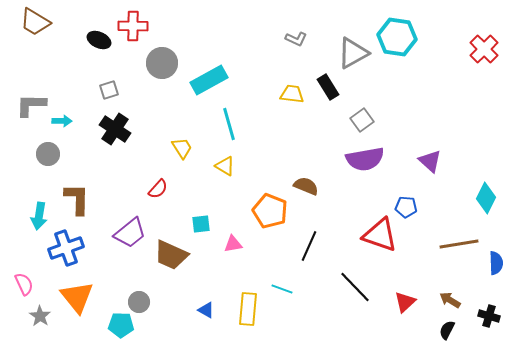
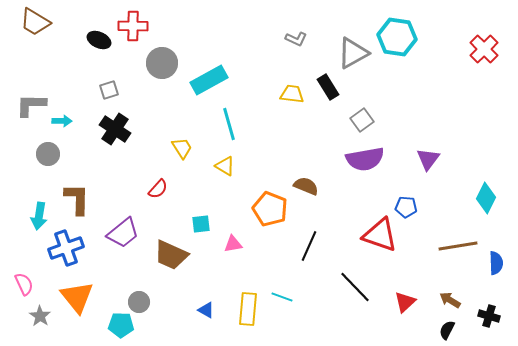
purple triangle at (430, 161): moved 2 px left, 2 px up; rotated 25 degrees clockwise
orange pentagon at (270, 211): moved 2 px up
purple trapezoid at (130, 233): moved 7 px left
brown line at (459, 244): moved 1 px left, 2 px down
cyan line at (282, 289): moved 8 px down
